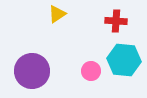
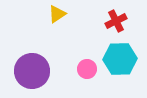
red cross: rotated 30 degrees counterclockwise
cyan hexagon: moved 4 px left, 1 px up; rotated 8 degrees counterclockwise
pink circle: moved 4 px left, 2 px up
